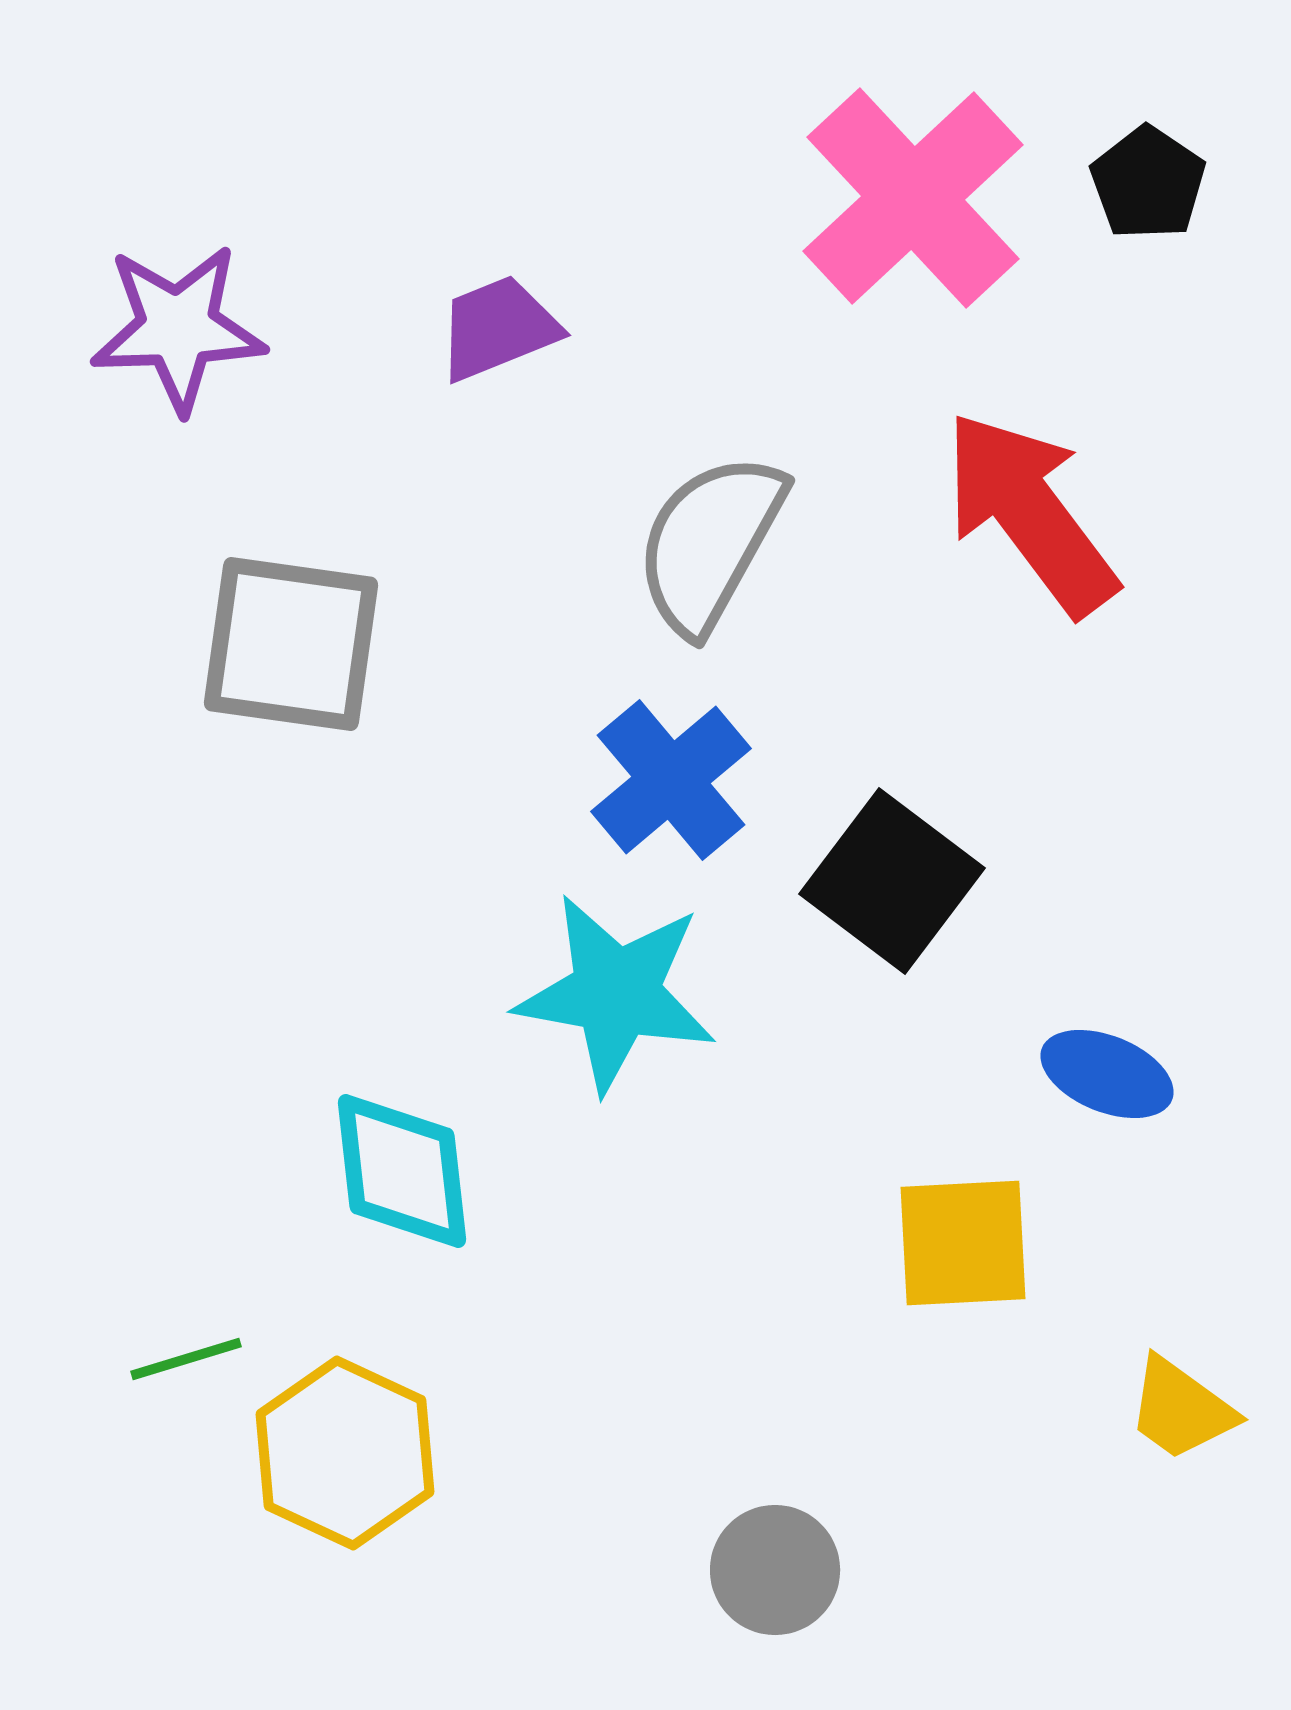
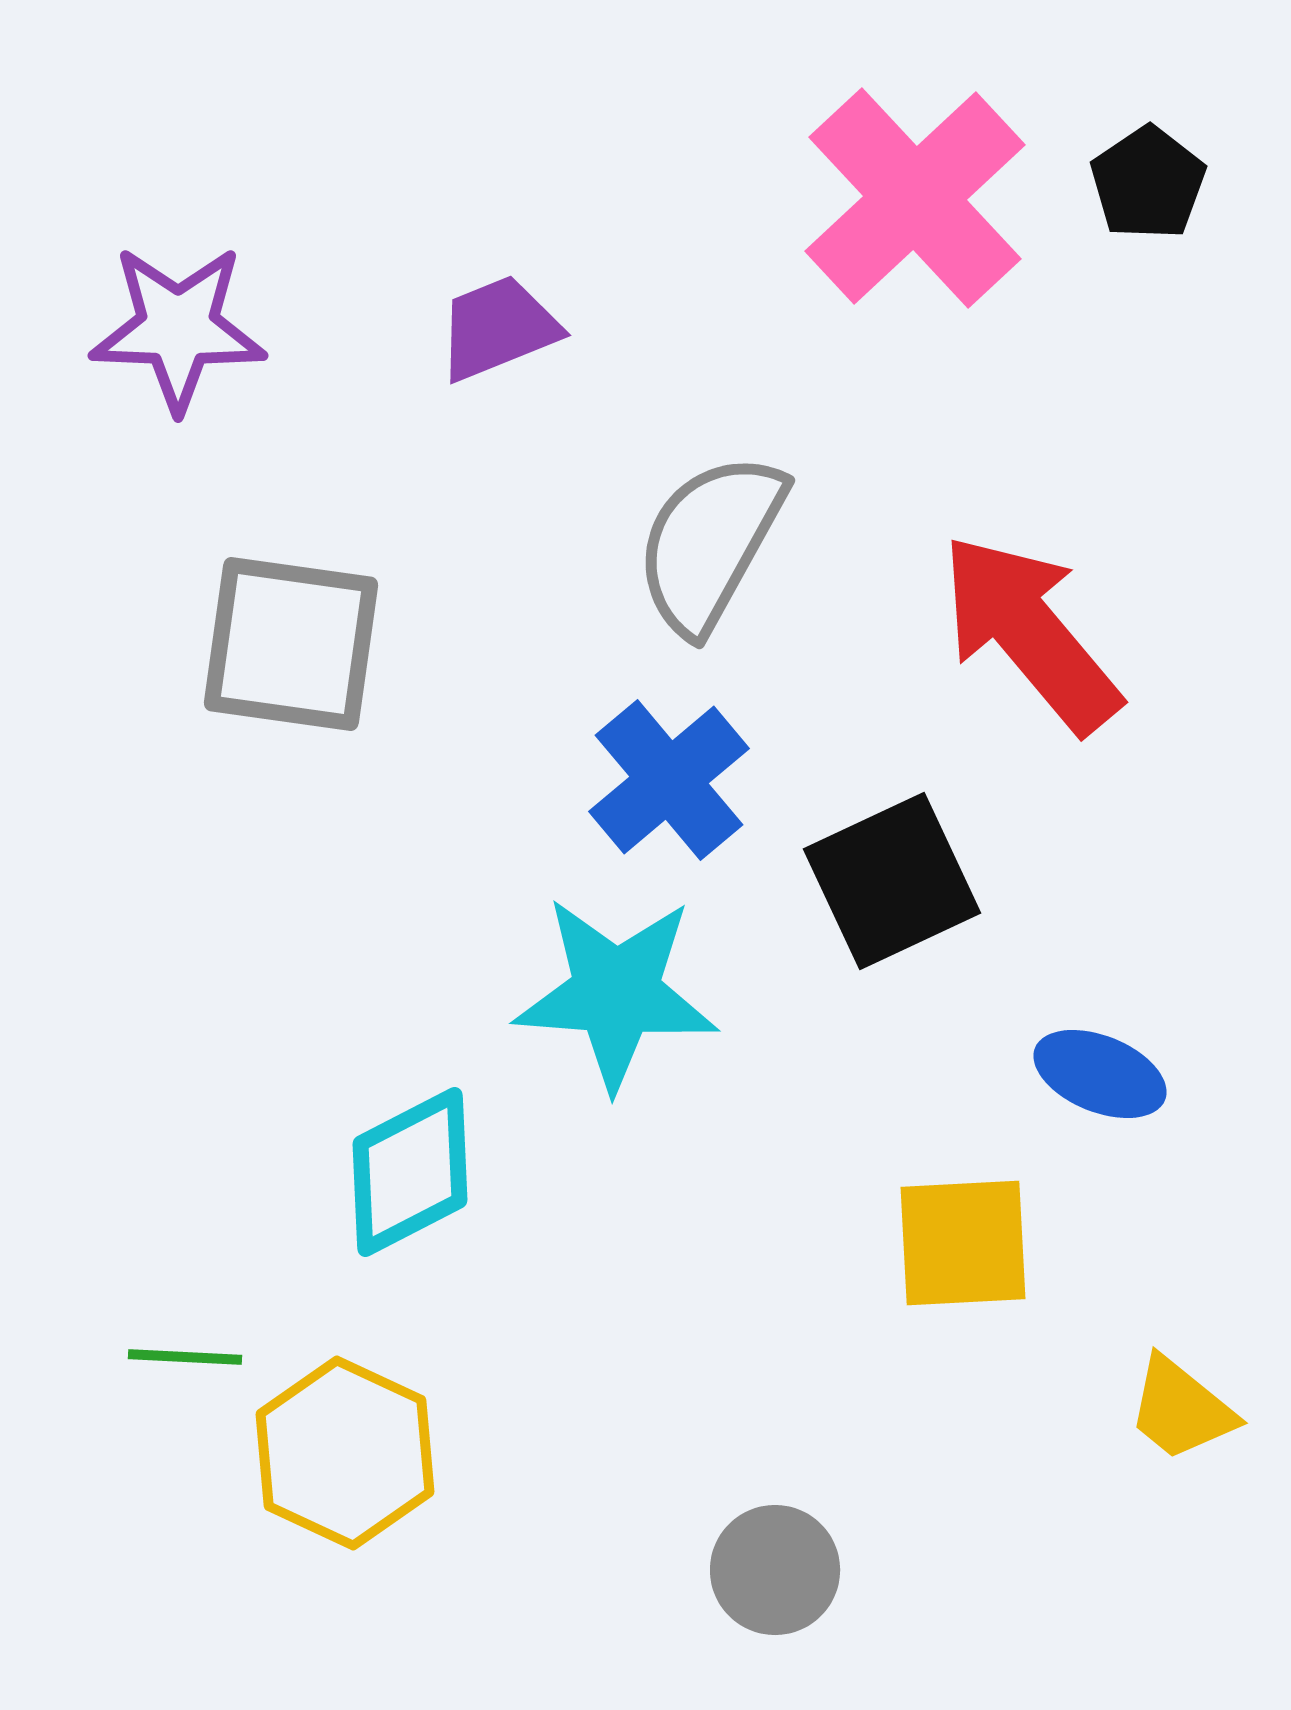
black pentagon: rotated 4 degrees clockwise
pink cross: moved 2 px right
purple star: rotated 4 degrees clockwise
red arrow: moved 120 px down; rotated 3 degrees counterclockwise
blue cross: moved 2 px left
black square: rotated 28 degrees clockwise
cyan star: rotated 6 degrees counterclockwise
blue ellipse: moved 7 px left
cyan diamond: moved 8 px right, 1 px down; rotated 69 degrees clockwise
green line: moved 1 px left, 2 px up; rotated 20 degrees clockwise
yellow trapezoid: rotated 3 degrees clockwise
